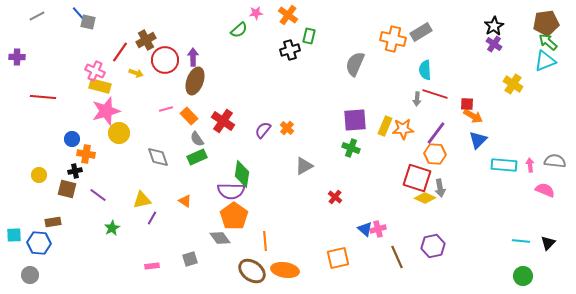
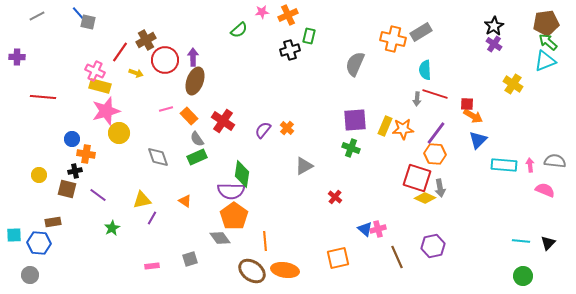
pink star at (256, 13): moved 6 px right, 1 px up
orange cross at (288, 15): rotated 30 degrees clockwise
